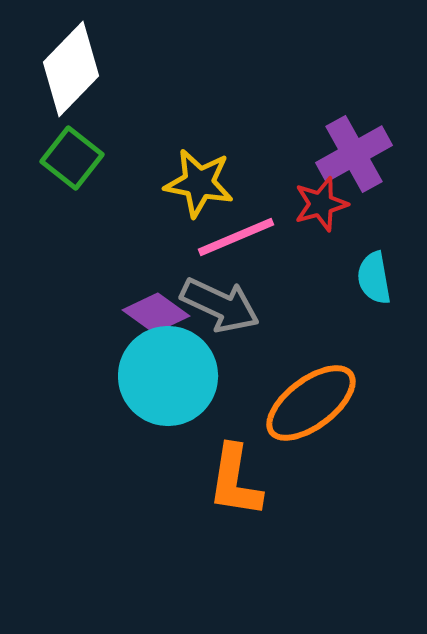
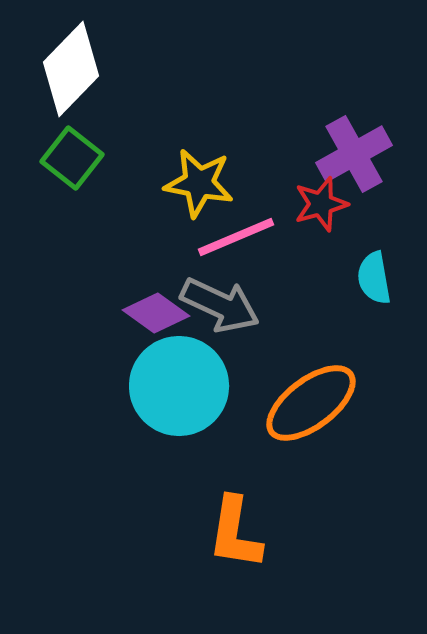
cyan circle: moved 11 px right, 10 px down
orange L-shape: moved 52 px down
